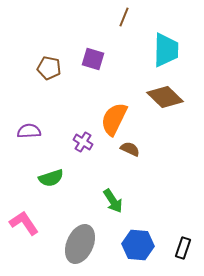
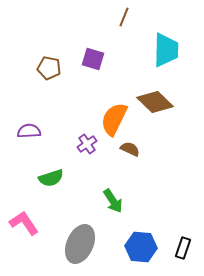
brown diamond: moved 10 px left, 5 px down
purple cross: moved 4 px right, 2 px down; rotated 24 degrees clockwise
blue hexagon: moved 3 px right, 2 px down
